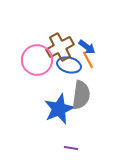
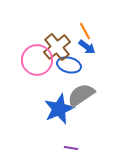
brown cross: moved 3 px left; rotated 12 degrees counterclockwise
orange line: moved 3 px left, 29 px up
gray semicircle: rotated 132 degrees counterclockwise
